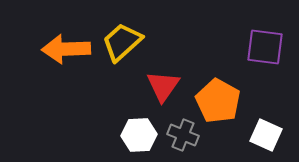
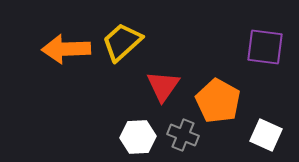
white hexagon: moved 1 px left, 2 px down
